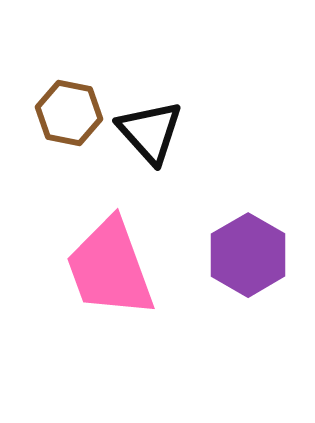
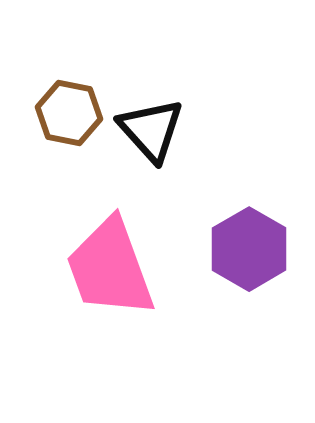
black triangle: moved 1 px right, 2 px up
purple hexagon: moved 1 px right, 6 px up
